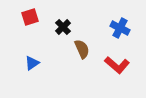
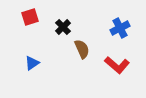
blue cross: rotated 36 degrees clockwise
